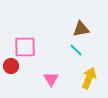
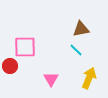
red circle: moved 1 px left
